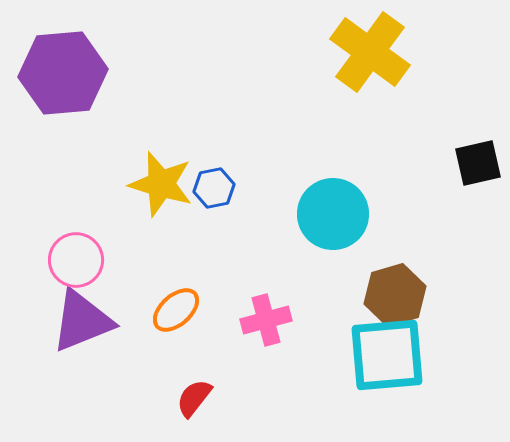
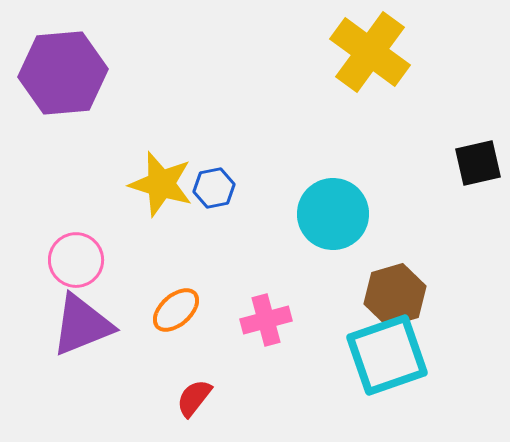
purple triangle: moved 4 px down
cyan square: rotated 14 degrees counterclockwise
